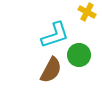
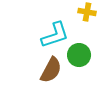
yellow cross: rotated 18 degrees counterclockwise
